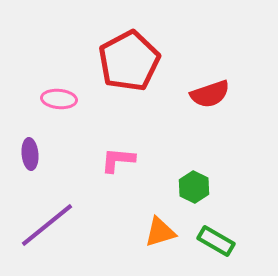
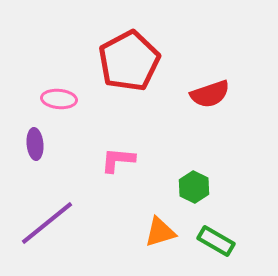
purple ellipse: moved 5 px right, 10 px up
purple line: moved 2 px up
